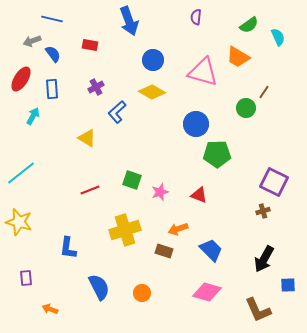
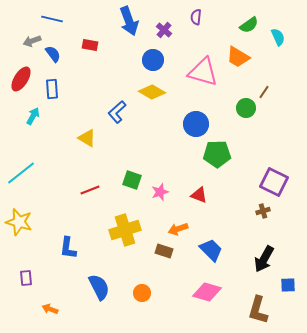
purple cross at (96, 87): moved 68 px right, 57 px up; rotated 21 degrees counterclockwise
brown L-shape at (258, 310): rotated 40 degrees clockwise
